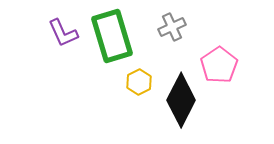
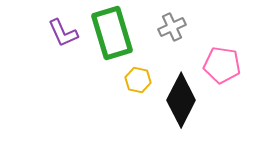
green rectangle: moved 3 px up
pink pentagon: moved 3 px right; rotated 30 degrees counterclockwise
yellow hexagon: moved 1 px left, 2 px up; rotated 20 degrees counterclockwise
